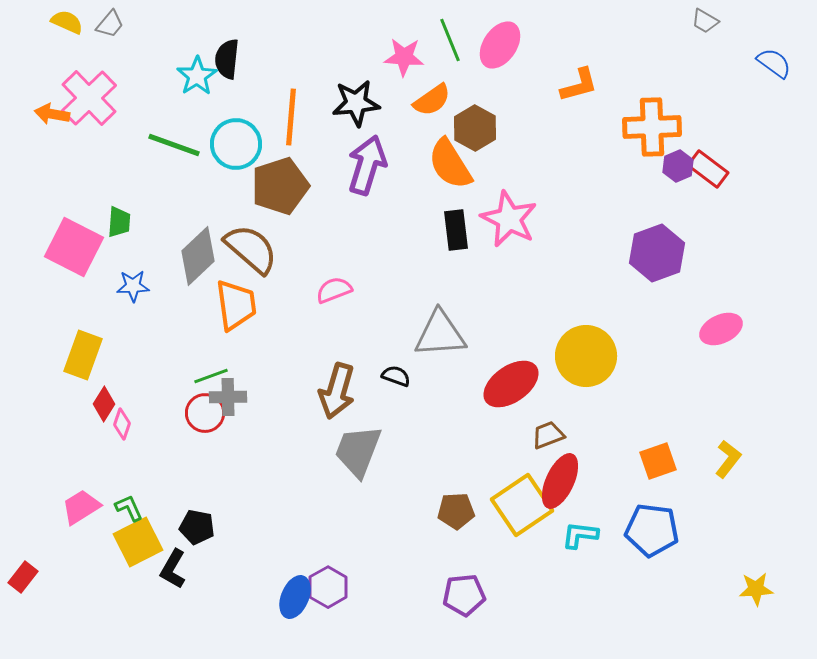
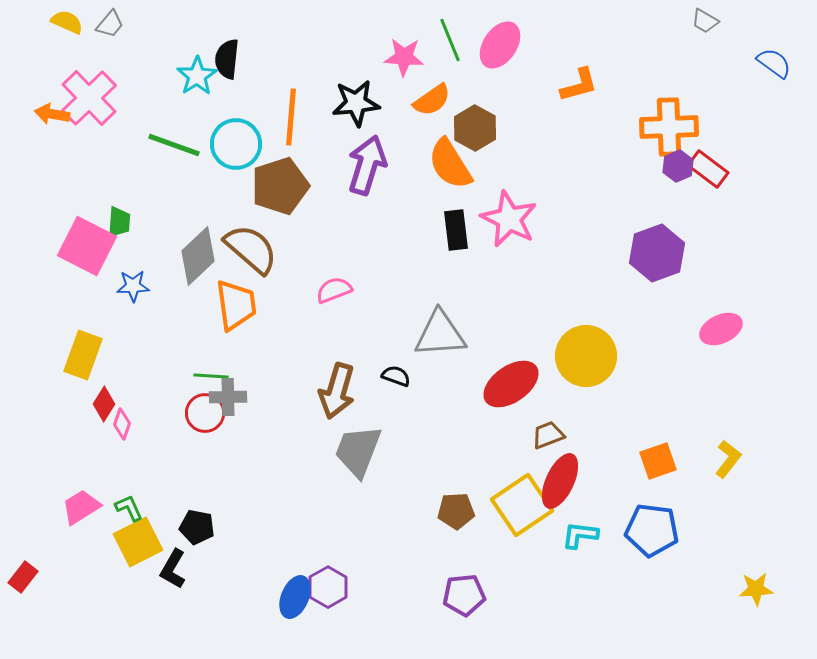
orange cross at (652, 127): moved 17 px right
pink square at (74, 247): moved 13 px right, 1 px up
green line at (211, 376): rotated 24 degrees clockwise
